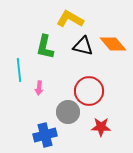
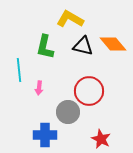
red star: moved 12 px down; rotated 24 degrees clockwise
blue cross: rotated 15 degrees clockwise
